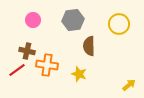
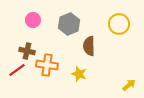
gray hexagon: moved 4 px left, 4 px down; rotated 15 degrees counterclockwise
